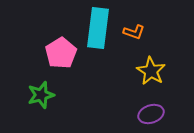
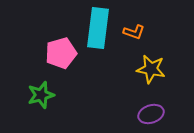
pink pentagon: rotated 16 degrees clockwise
yellow star: moved 2 px up; rotated 20 degrees counterclockwise
